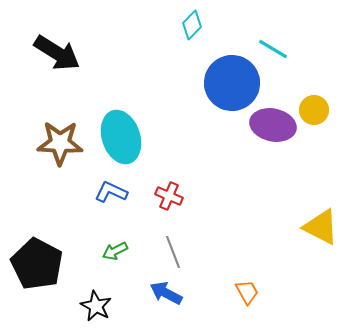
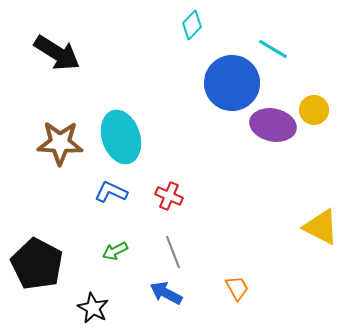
orange trapezoid: moved 10 px left, 4 px up
black star: moved 3 px left, 2 px down
